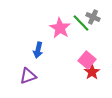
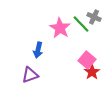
gray cross: moved 1 px right
green line: moved 1 px down
purple triangle: moved 2 px right, 1 px up
